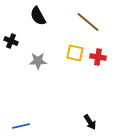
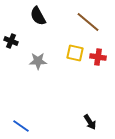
blue line: rotated 48 degrees clockwise
